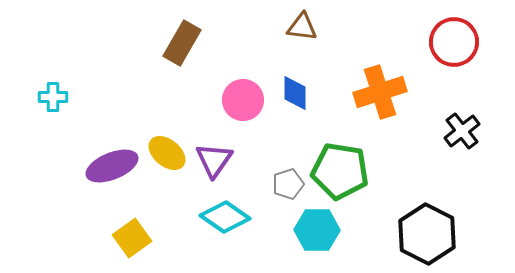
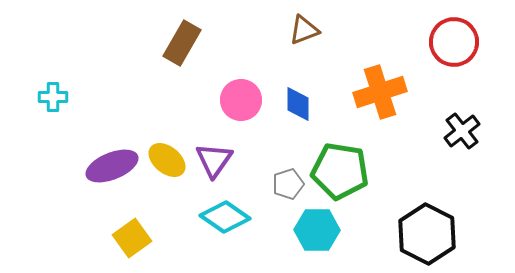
brown triangle: moved 2 px right, 3 px down; rotated 28 degrees counterclockwise
blue diamond: moved 3 px right, 11 px down
pink circle: moved 2 px left
yellow ellipse: moved 7 px down
